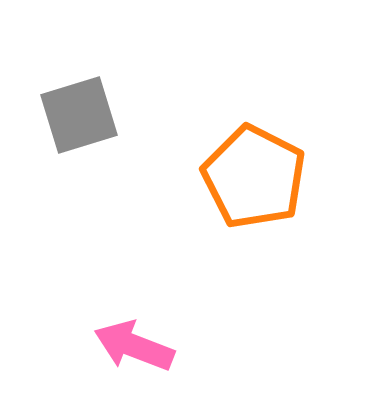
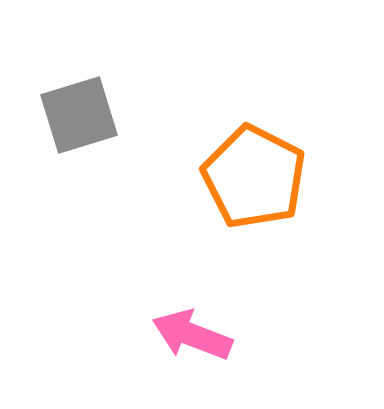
pink arrow: moved 58 px right, 11 px up
